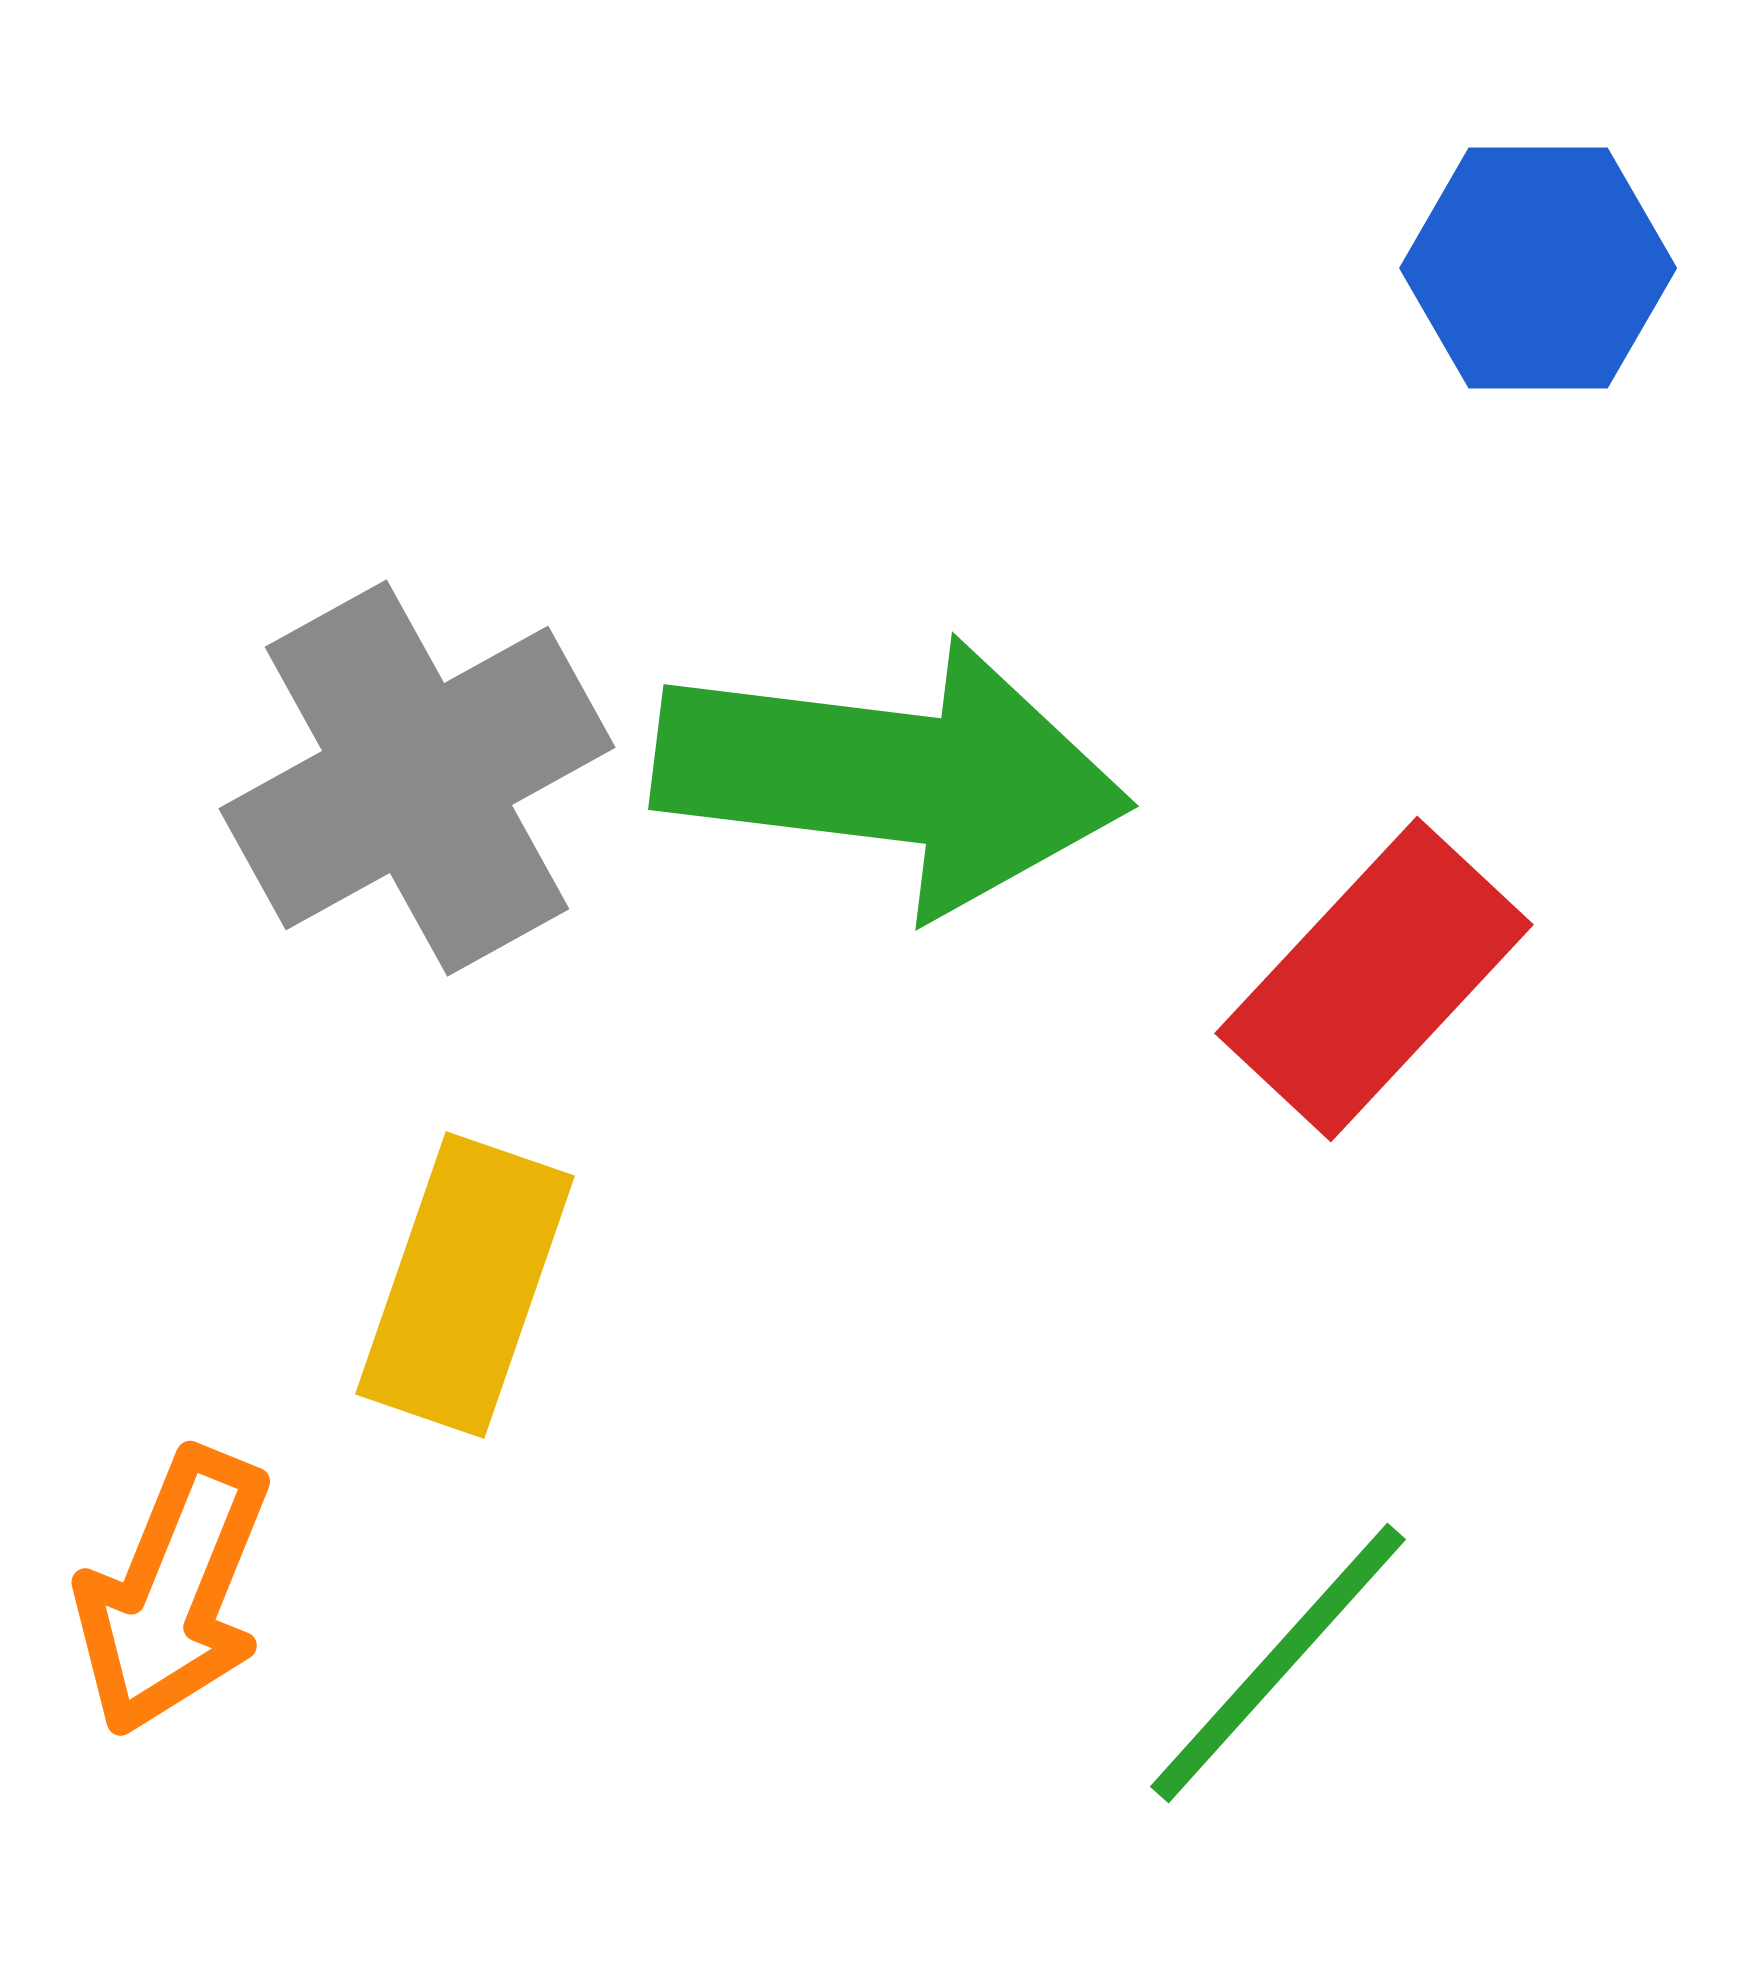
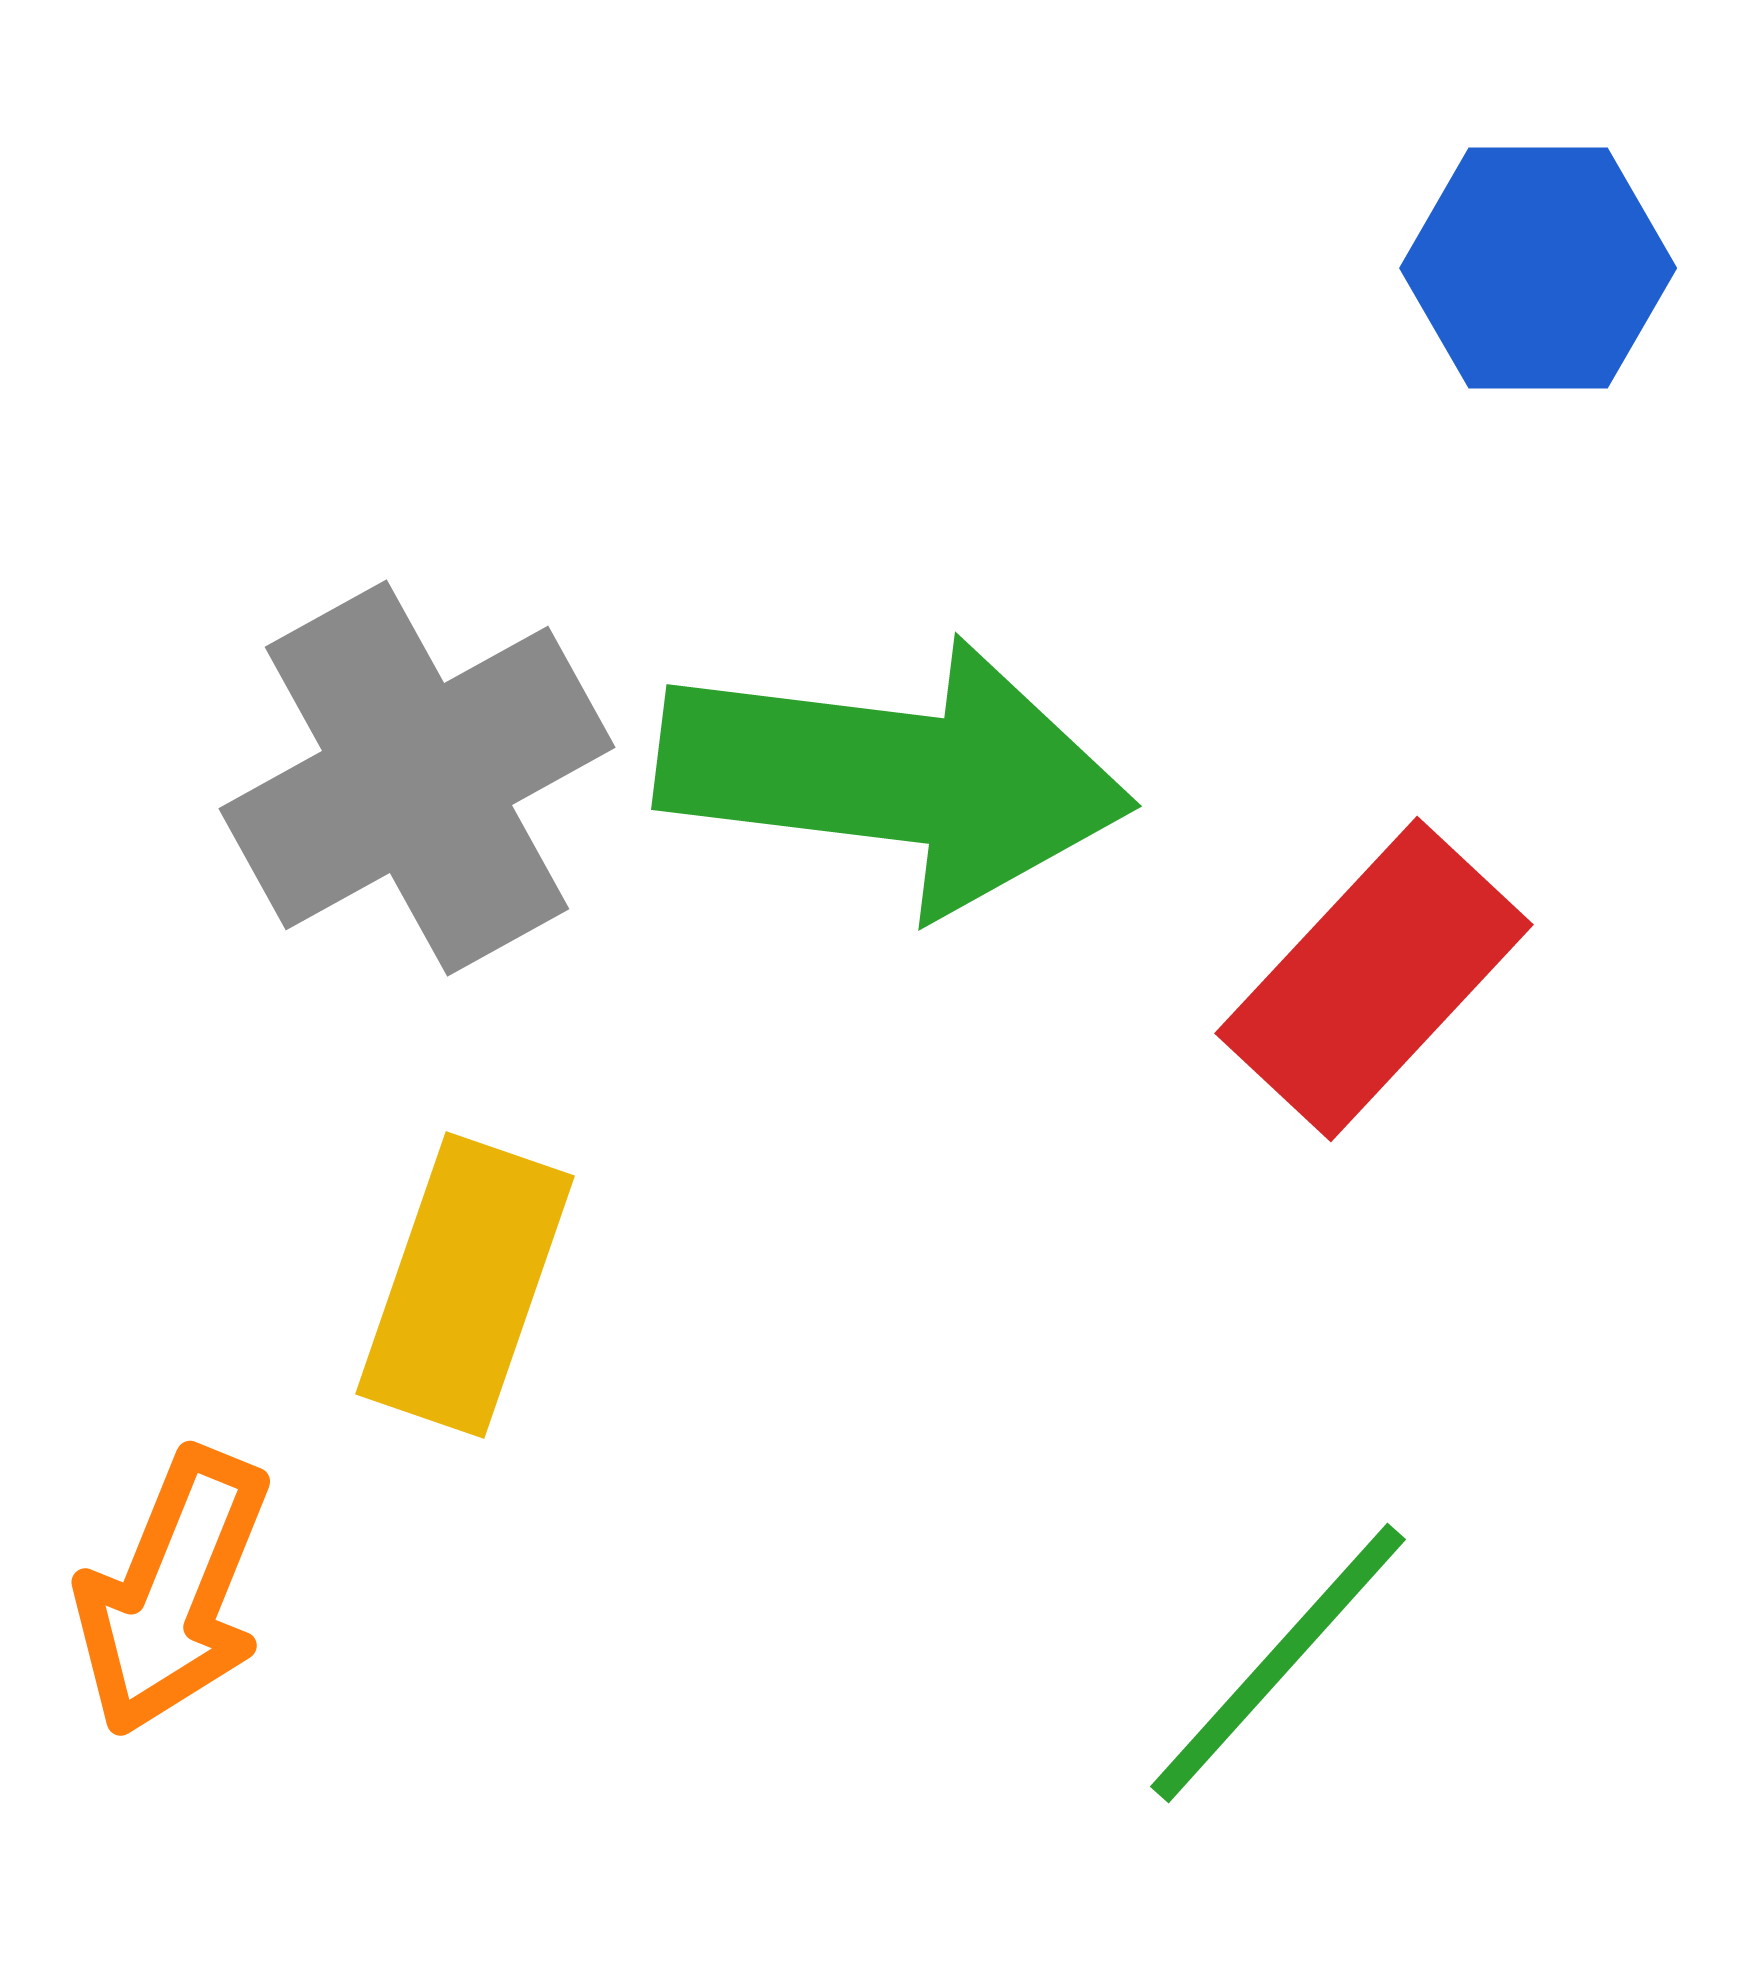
green arrow: moved 3 px right
